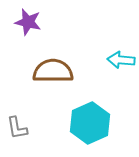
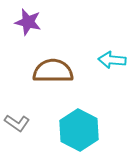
cyan arrow: moved 9 px left
cyan hexagon: moved 11 px left, 7 px down; rotated 9 degrees counterclockwise
gray L-shape: moved 5 px up; rotated 45 degrees counterclockwise
